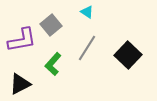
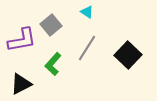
black triangle: moved 1 px right
